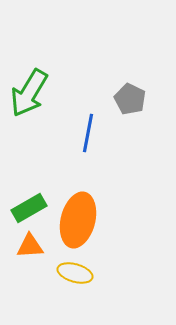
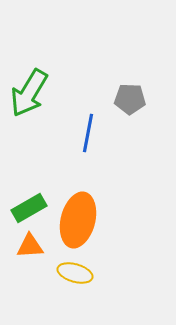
gray pentagon: rotated 24 degrees counterclockwise
